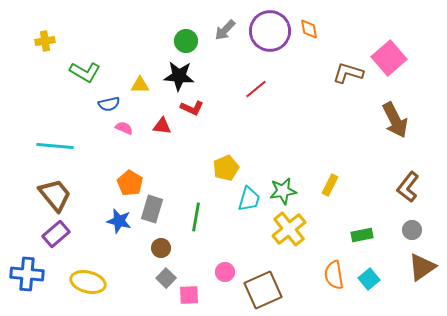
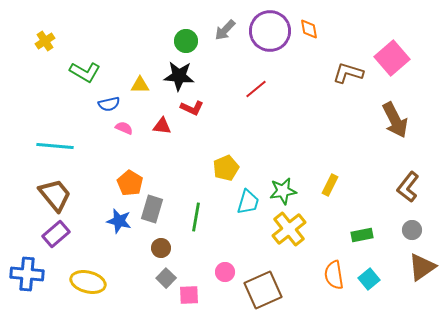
yellow cross at (45, 41): rotated 24 degrees counterclockwise
pink square at (389, 58): moved 3 px right
cyan trapezoid at (249, 199): moved 1 px left, 3 px down
